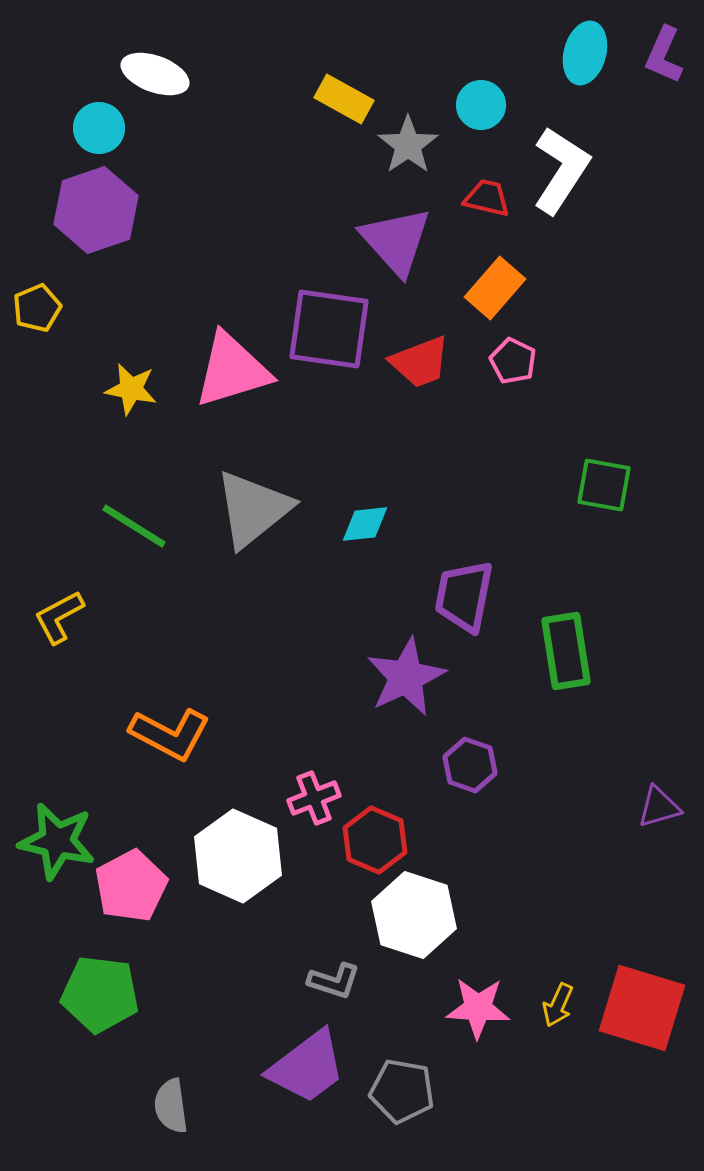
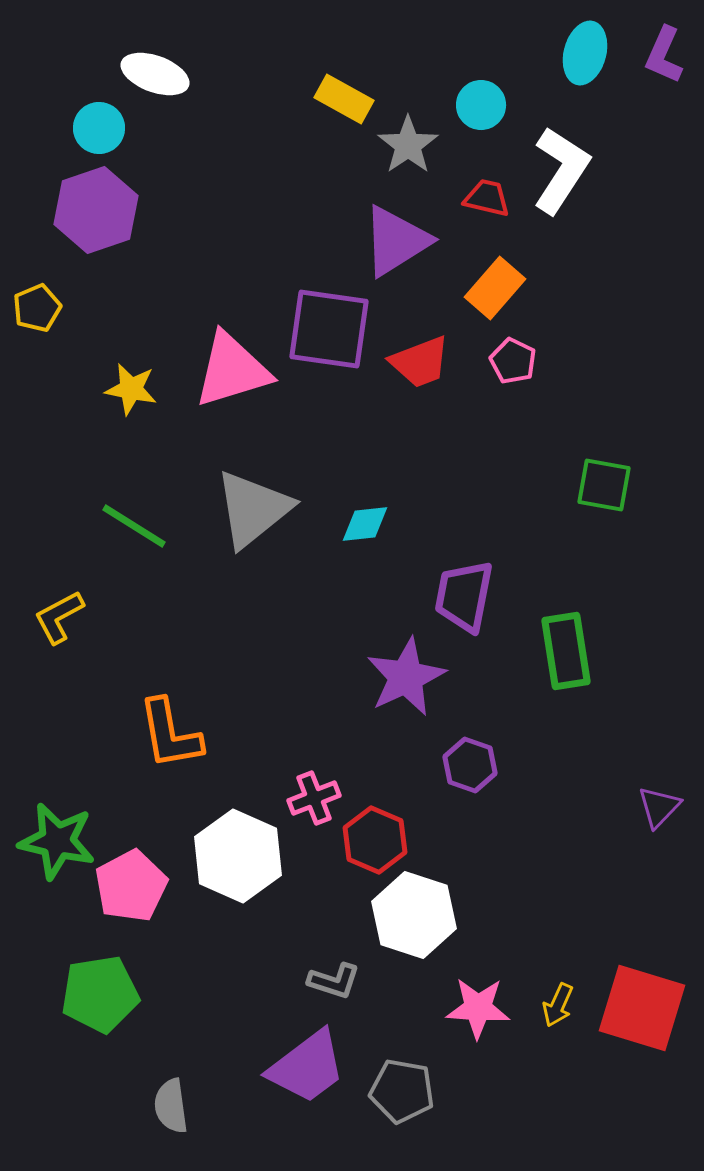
purple triangle at (396, 241): rotated 40 degrees clockwise
orange L-shape at (170, 734): rotated 52 degrees clockwise
purple triangle at (659, 807): rotated 30 degrees counterclockwise
green pentagon at (100, 994): rotated 16 degrees counterclockwise
